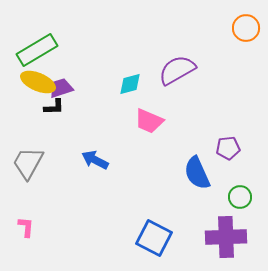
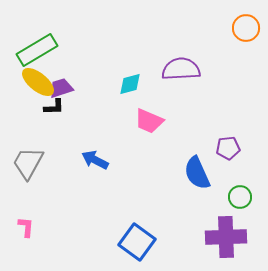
purple semicircle: moved 4 px right, 1 px up; rotated 27 degrees clockwise
yellow ellipse: rotated 16 degrees clockwise
blue square: moved 17 px left, 4 px down; rotated 9 degrees clockwise
